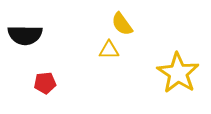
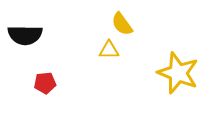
yellow star: rotated 12 degrees counterclockwise
